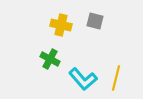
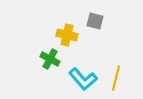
yellow cross: moved 6 px right, 10 px down
